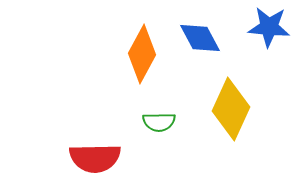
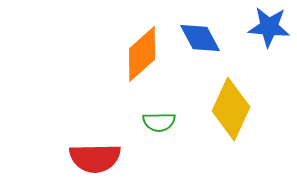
orange diamond: rotated 20 degrees clockwise
